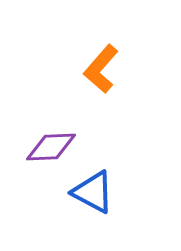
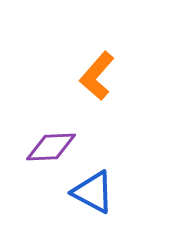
orange L-shape: moved 4 px left, 7 px down
